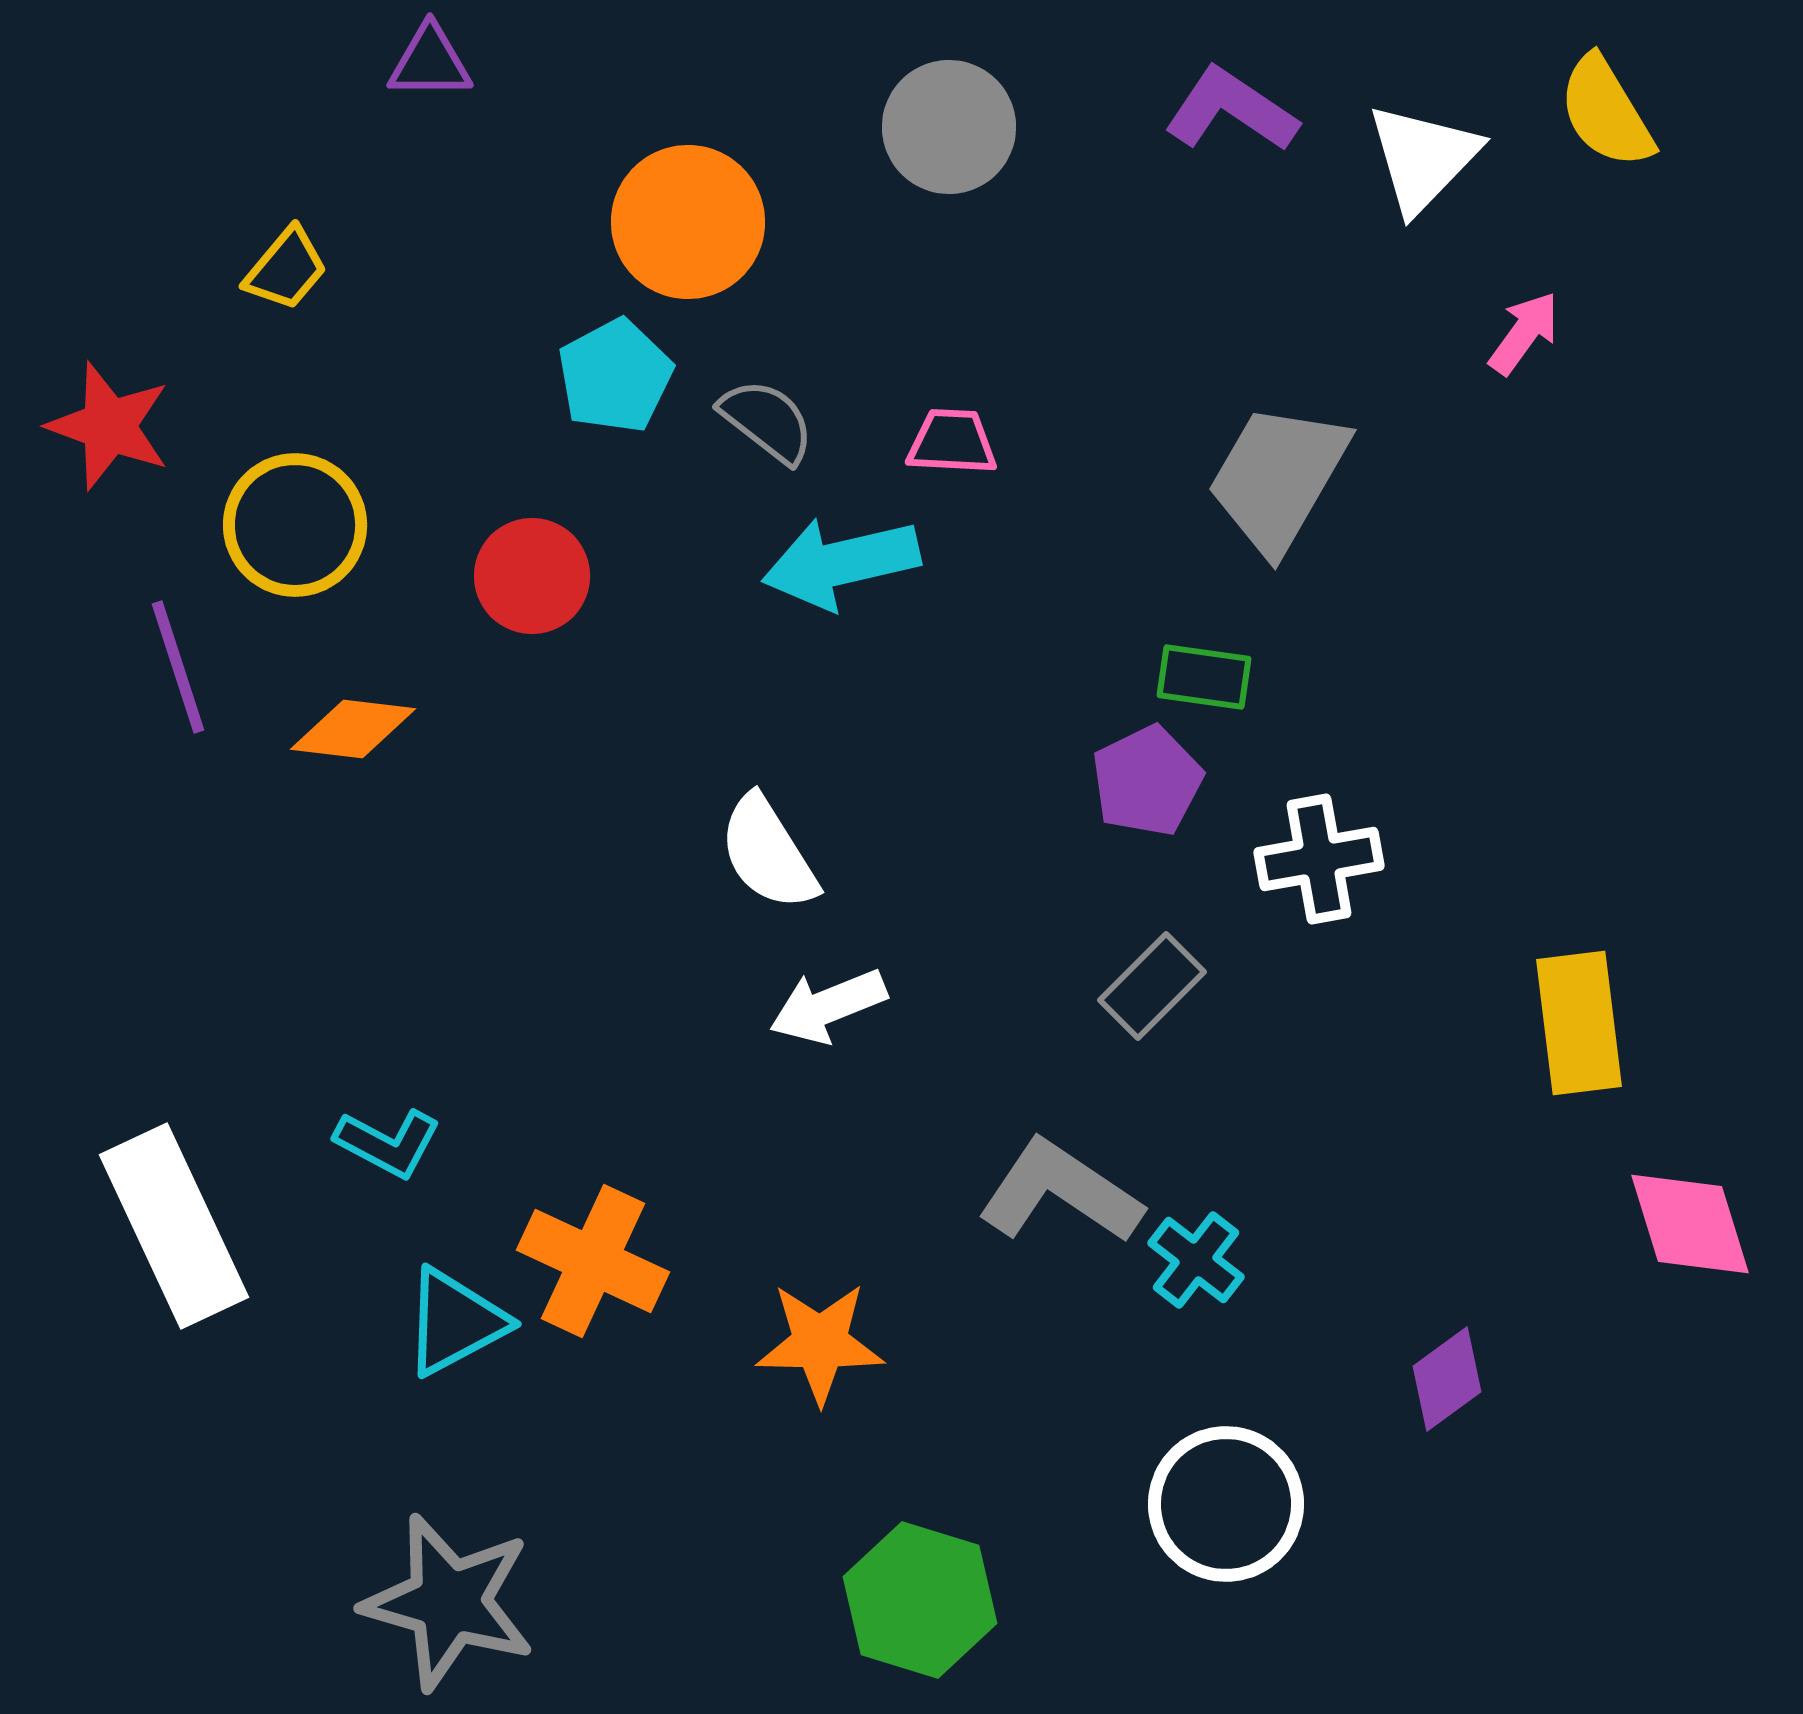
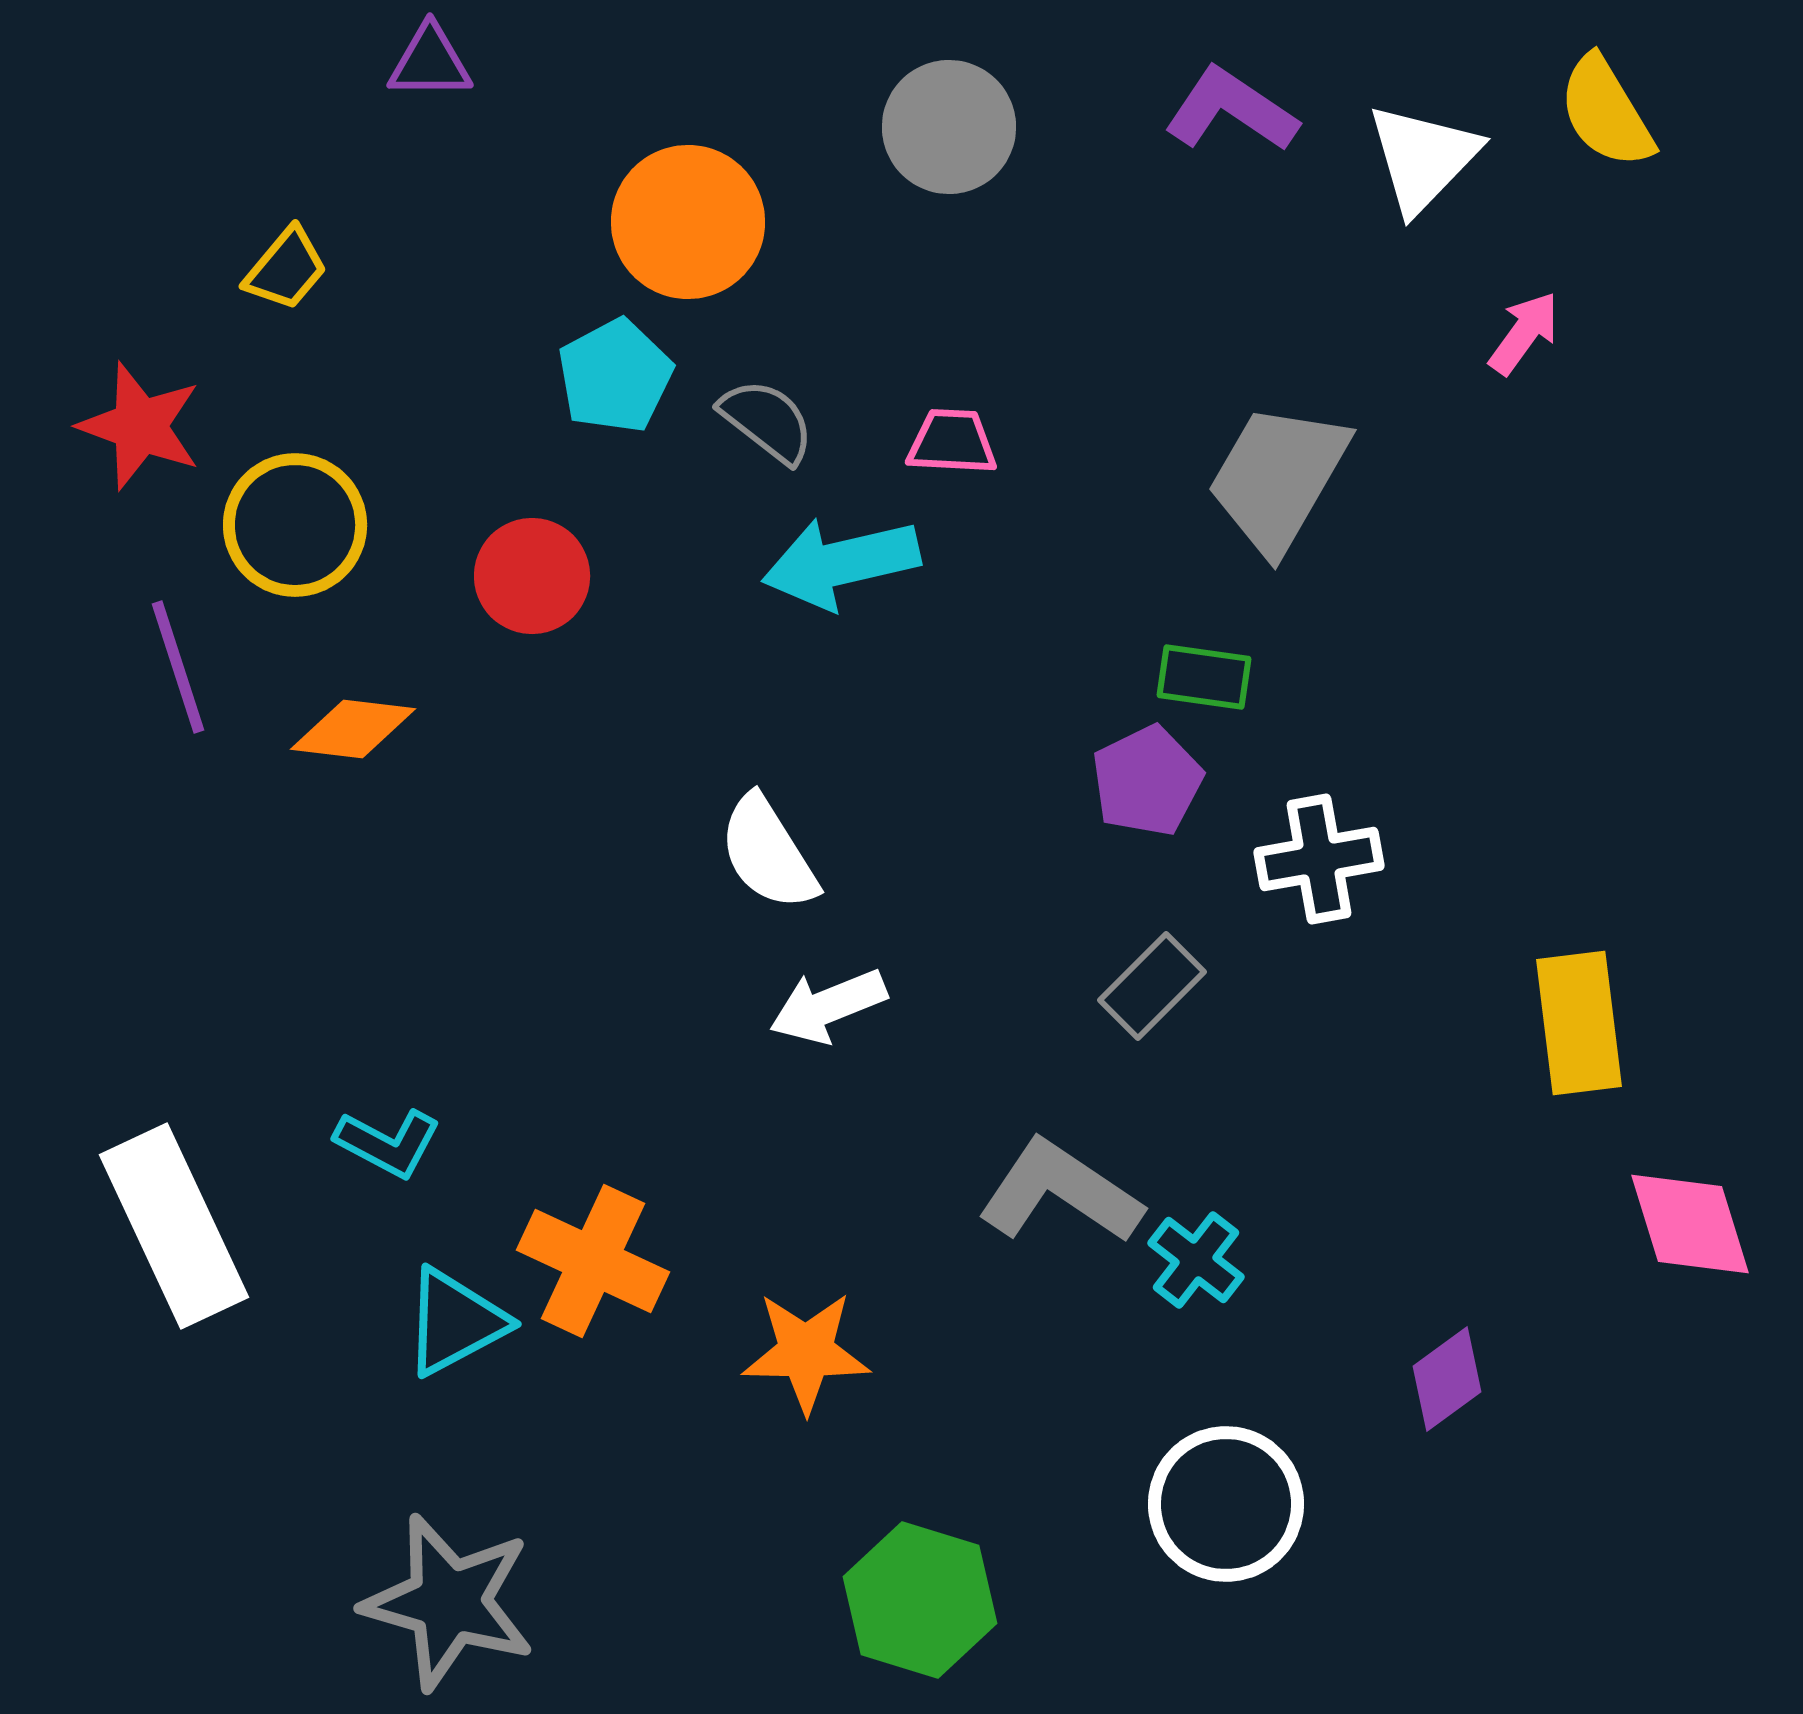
red star: moved 31 px right
orange star: moved 14 px left, 9 px down
